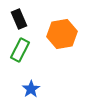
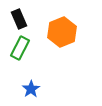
orange hexagon: moved 2 px up; rotated 12 degrees counterclockwise
green rectangle: moved 2 px up
